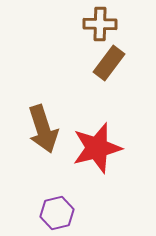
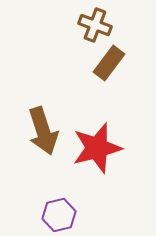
brown cross: moved 5 px left, 1 px down; rotated 20 degrees clockwise
brown arrow: moved 2 px down
purple hexagon: moved 2 px right, 2 px down
